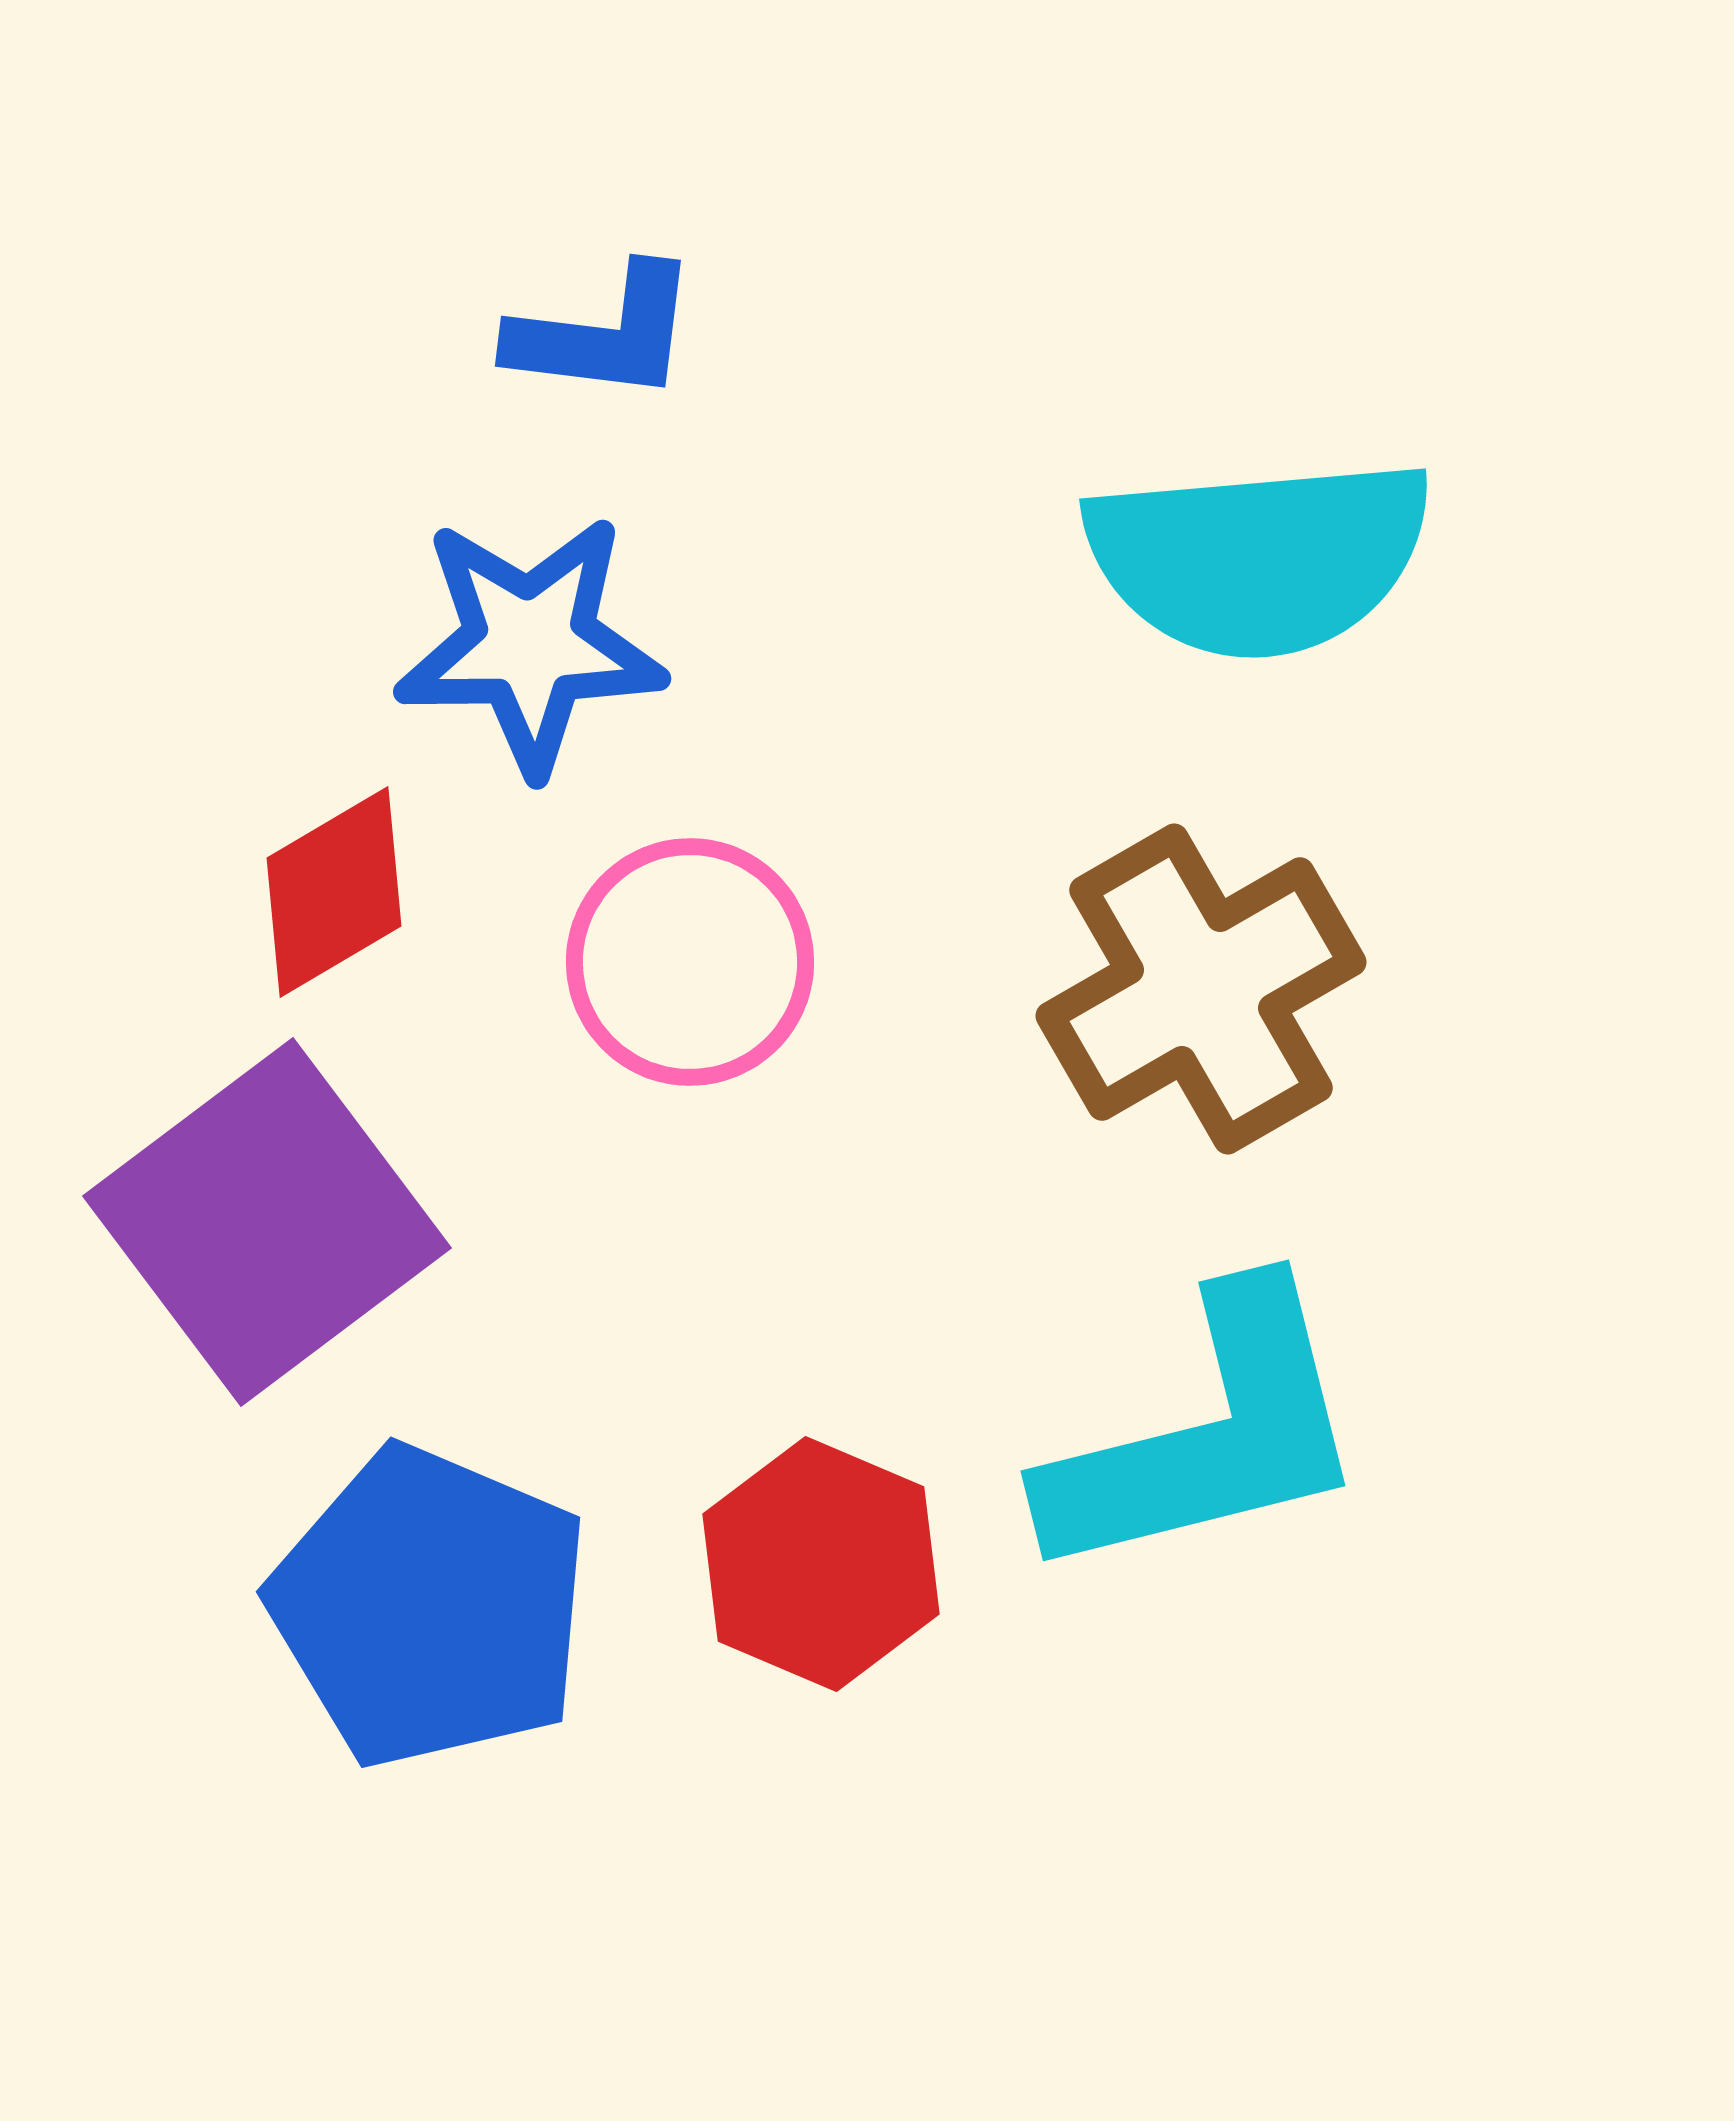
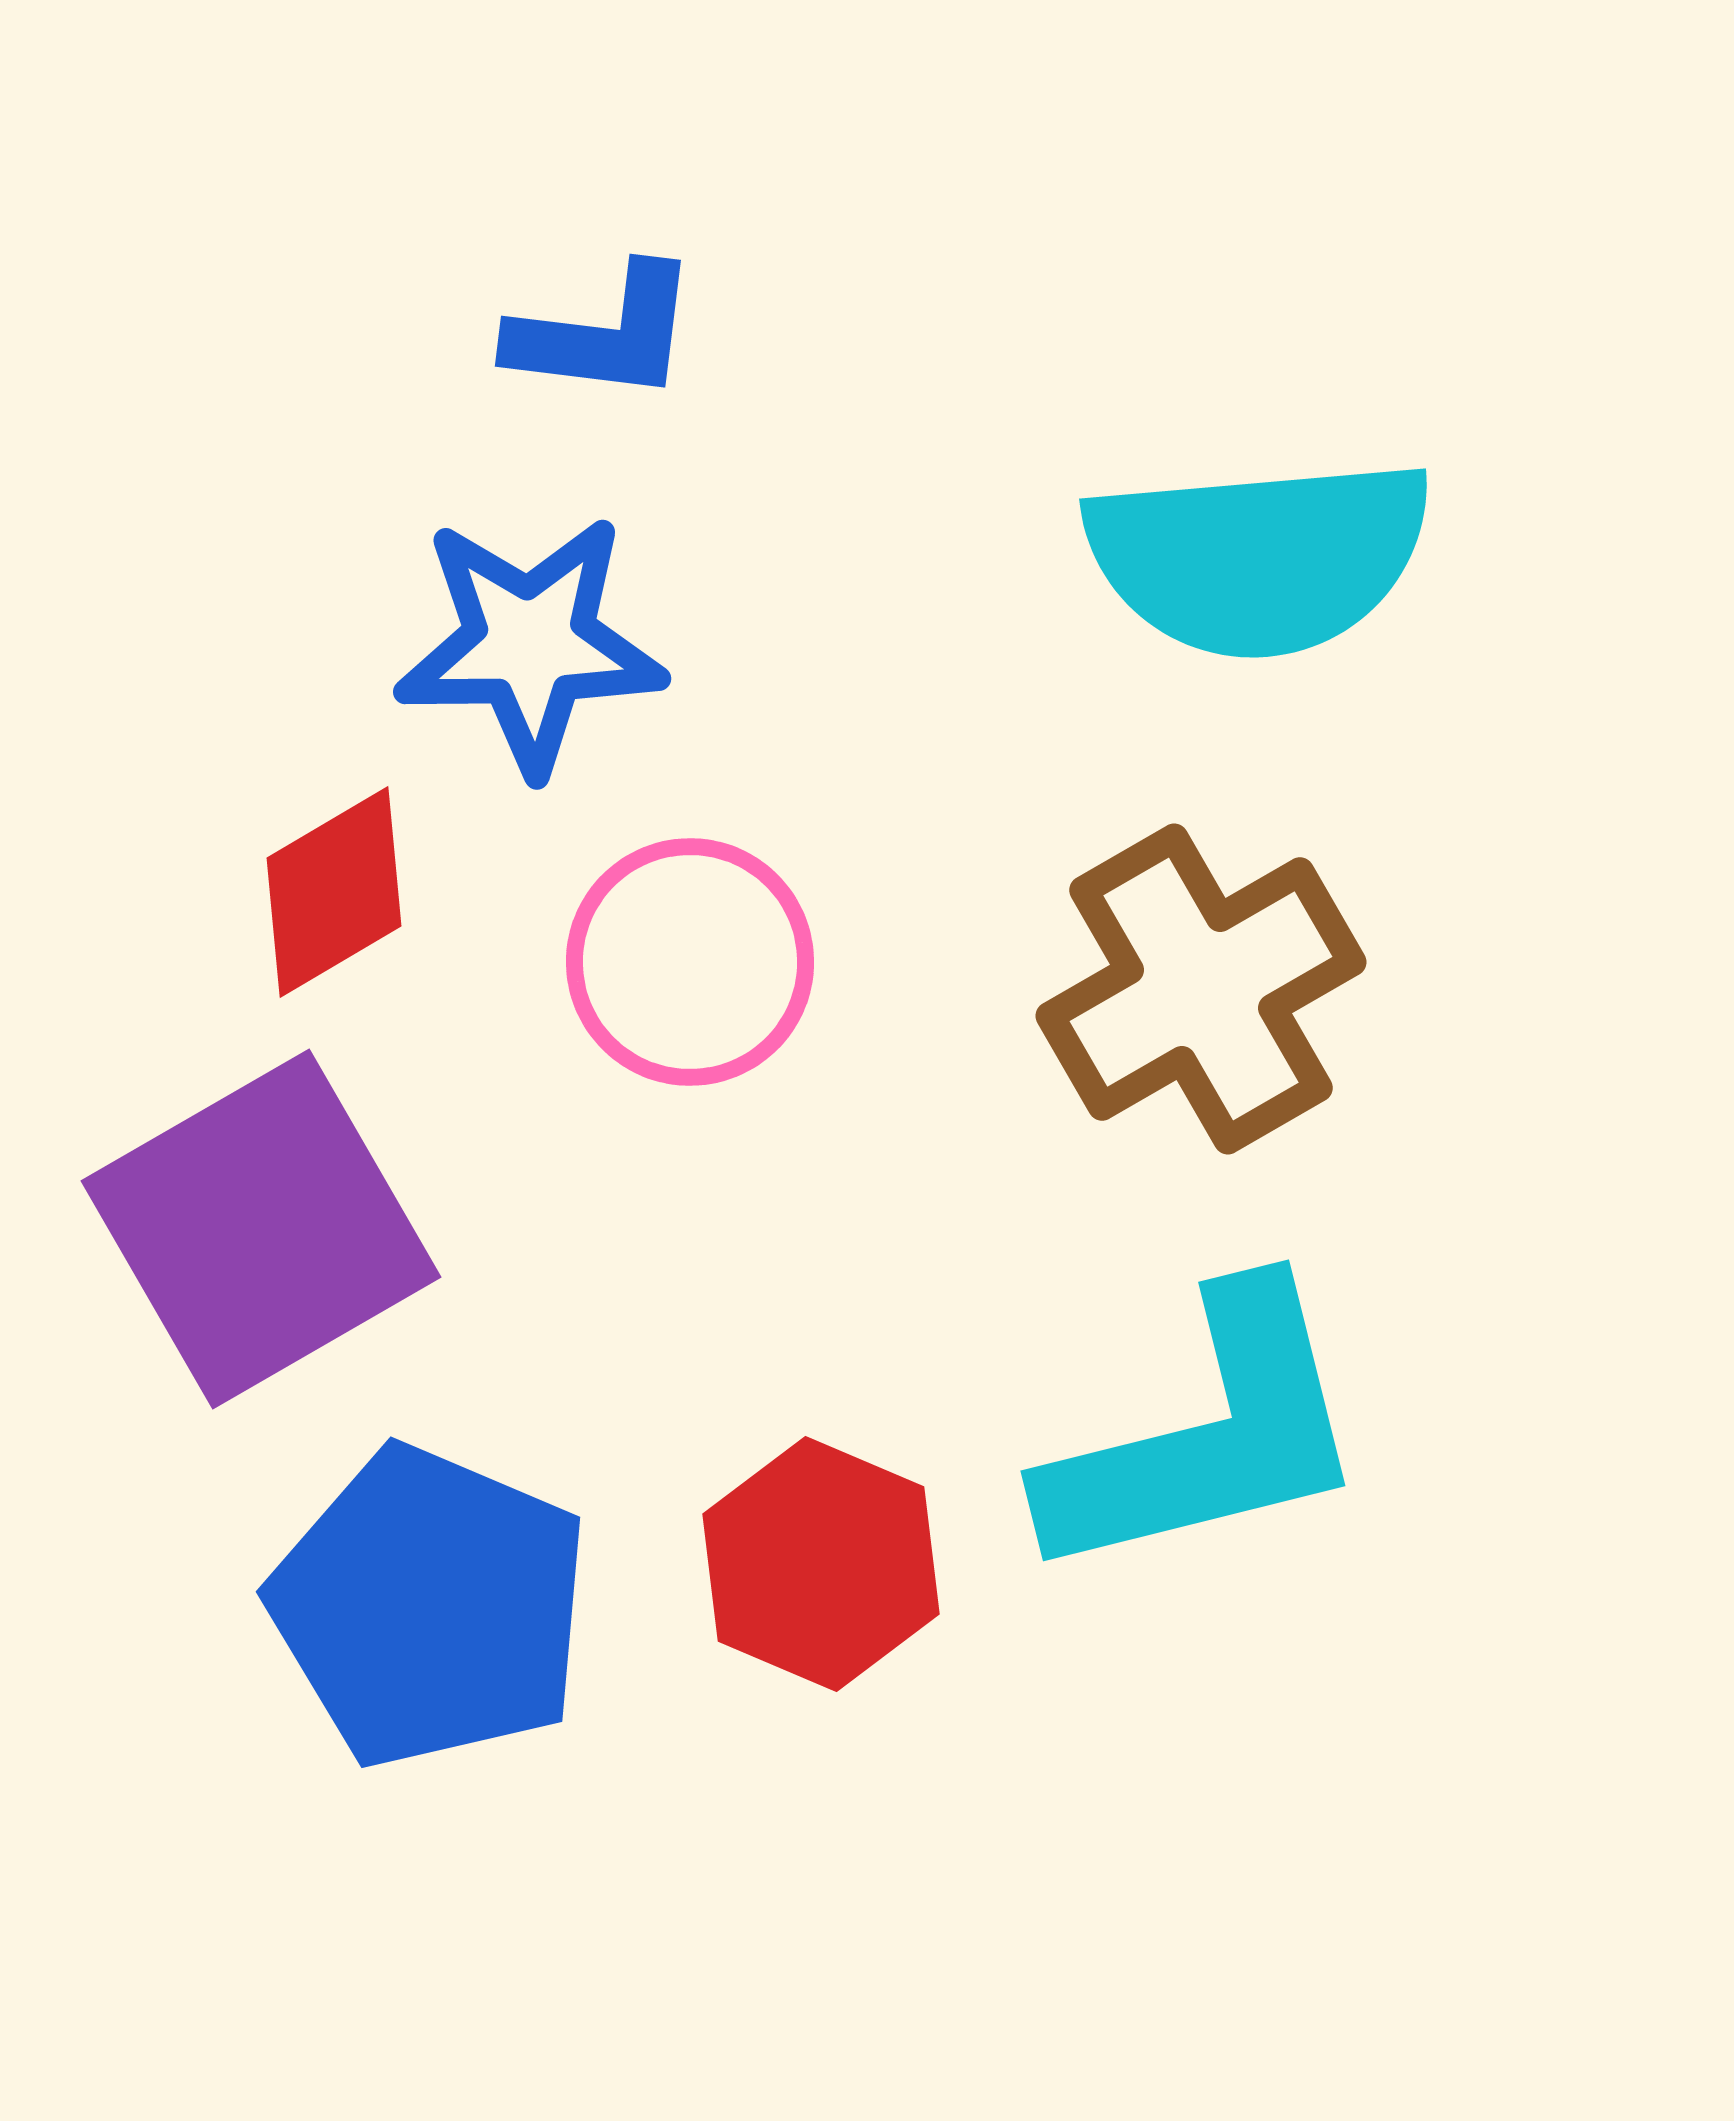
purple square: moved 6 px left, 7 px down; rotated 7 degrees clockwise
